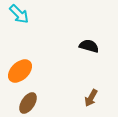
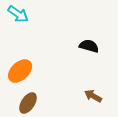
cyan arrow: moved 1 px left; rotated 10 degrees counterclockwise
brown arrow: moved 2 px right, 2 px up; rotated 90 degrees clockwise
